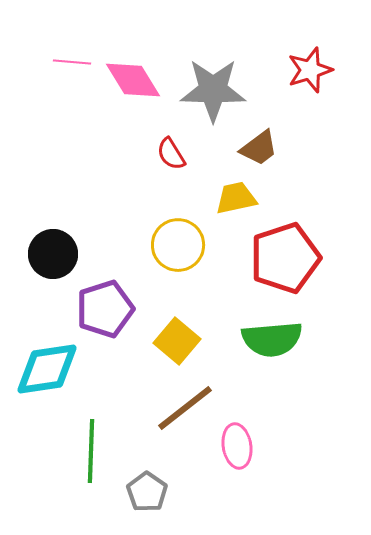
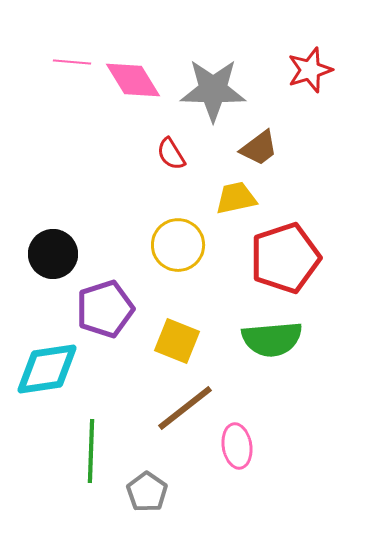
yellow square: rotated 18 degrees counterclockwise
